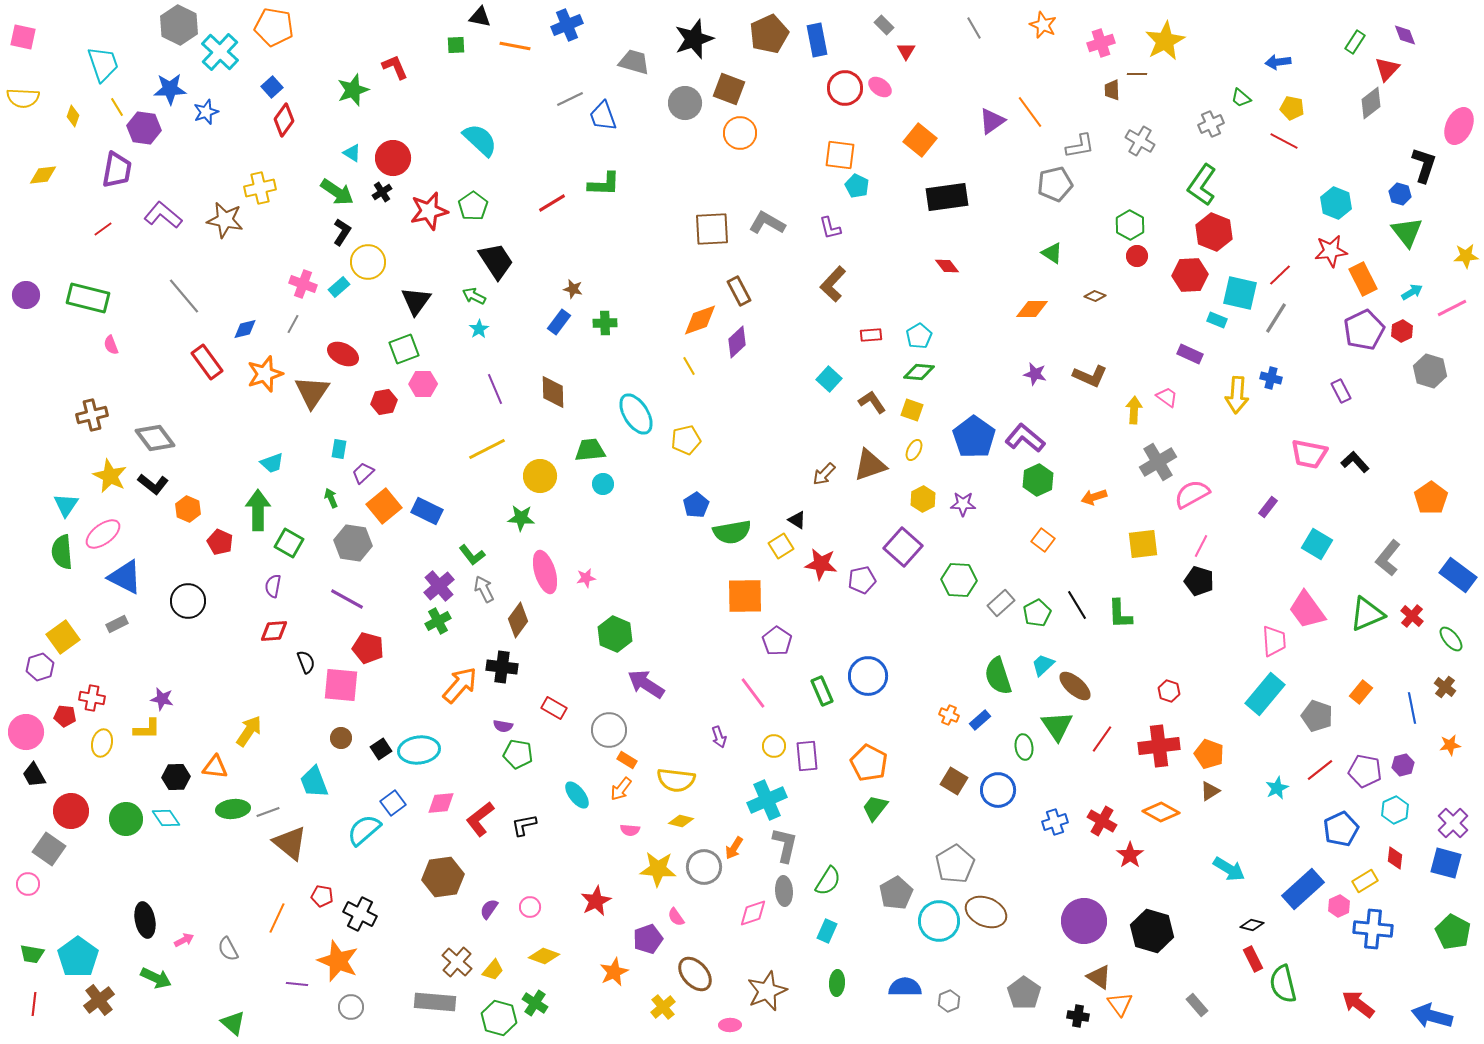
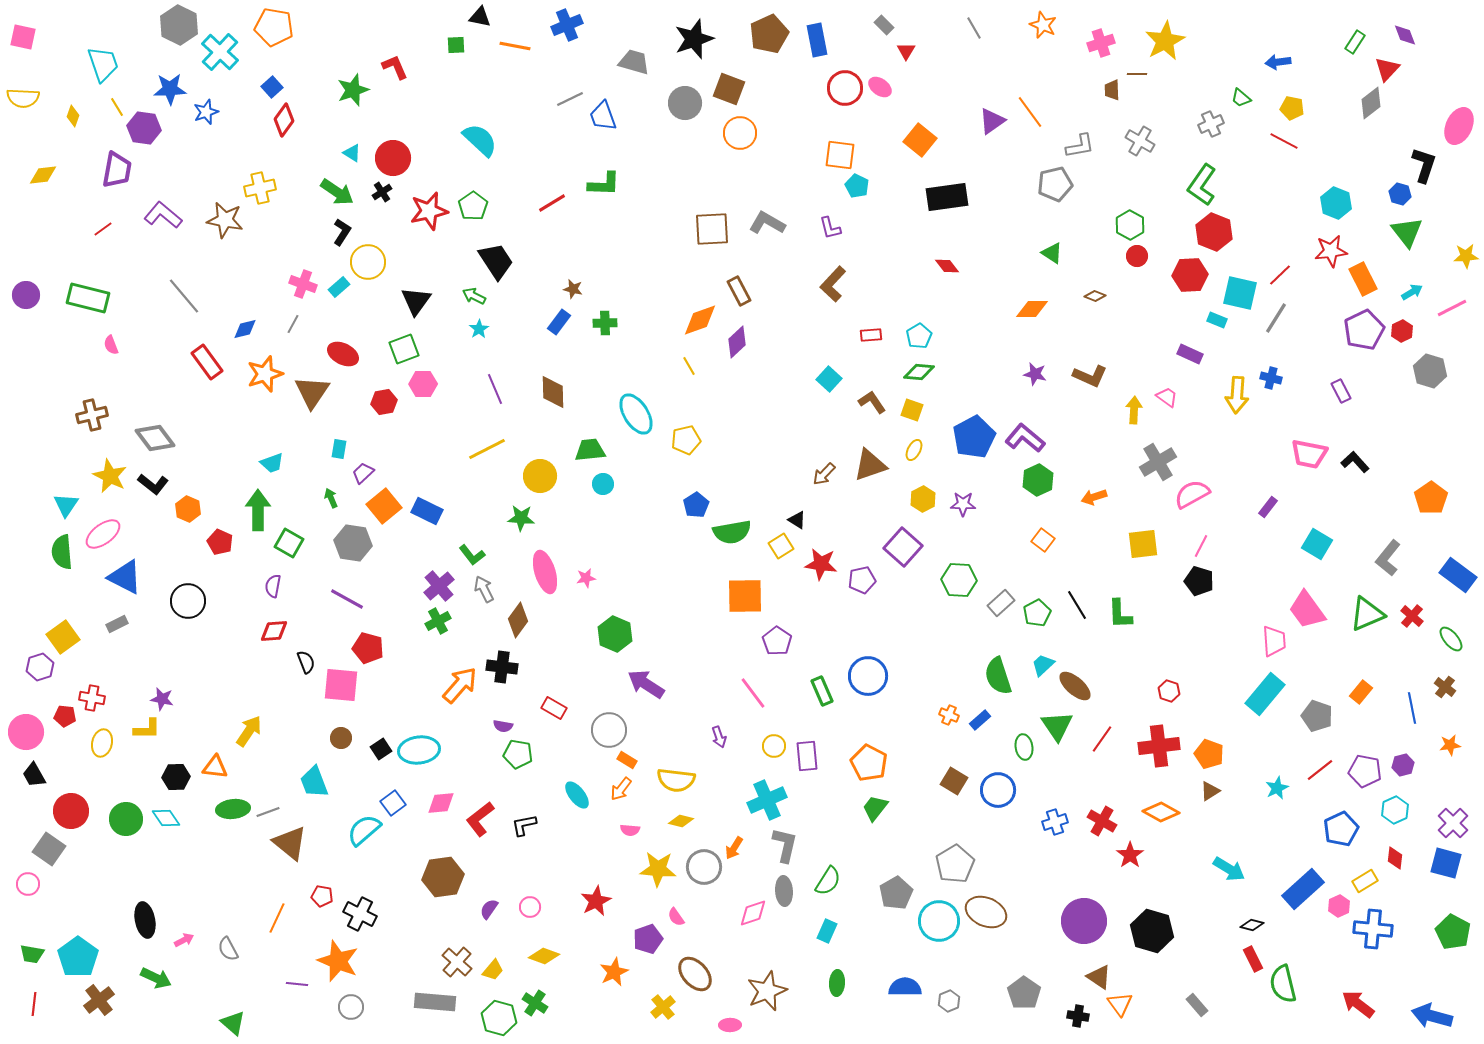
blue pentagon at (974, 437): rotated 9 degrees clockwise
